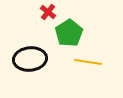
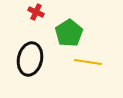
red cross: moved 12 px left; rotated 14 degrees counterclockwise
black ellipse: rotated 72 degrees counterclockwise
